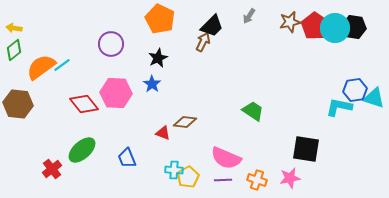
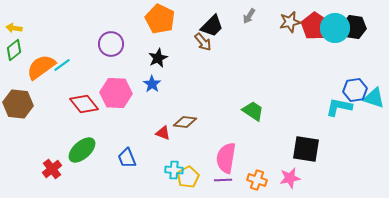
brown arrow: rotated 114 degrees clockwise
pink semicircle: rotated 76 degrees clockwise
